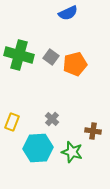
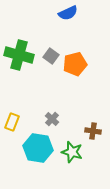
gray square: moved 1 px up
cyan hexagon: rotated 12 degrees clockwise
